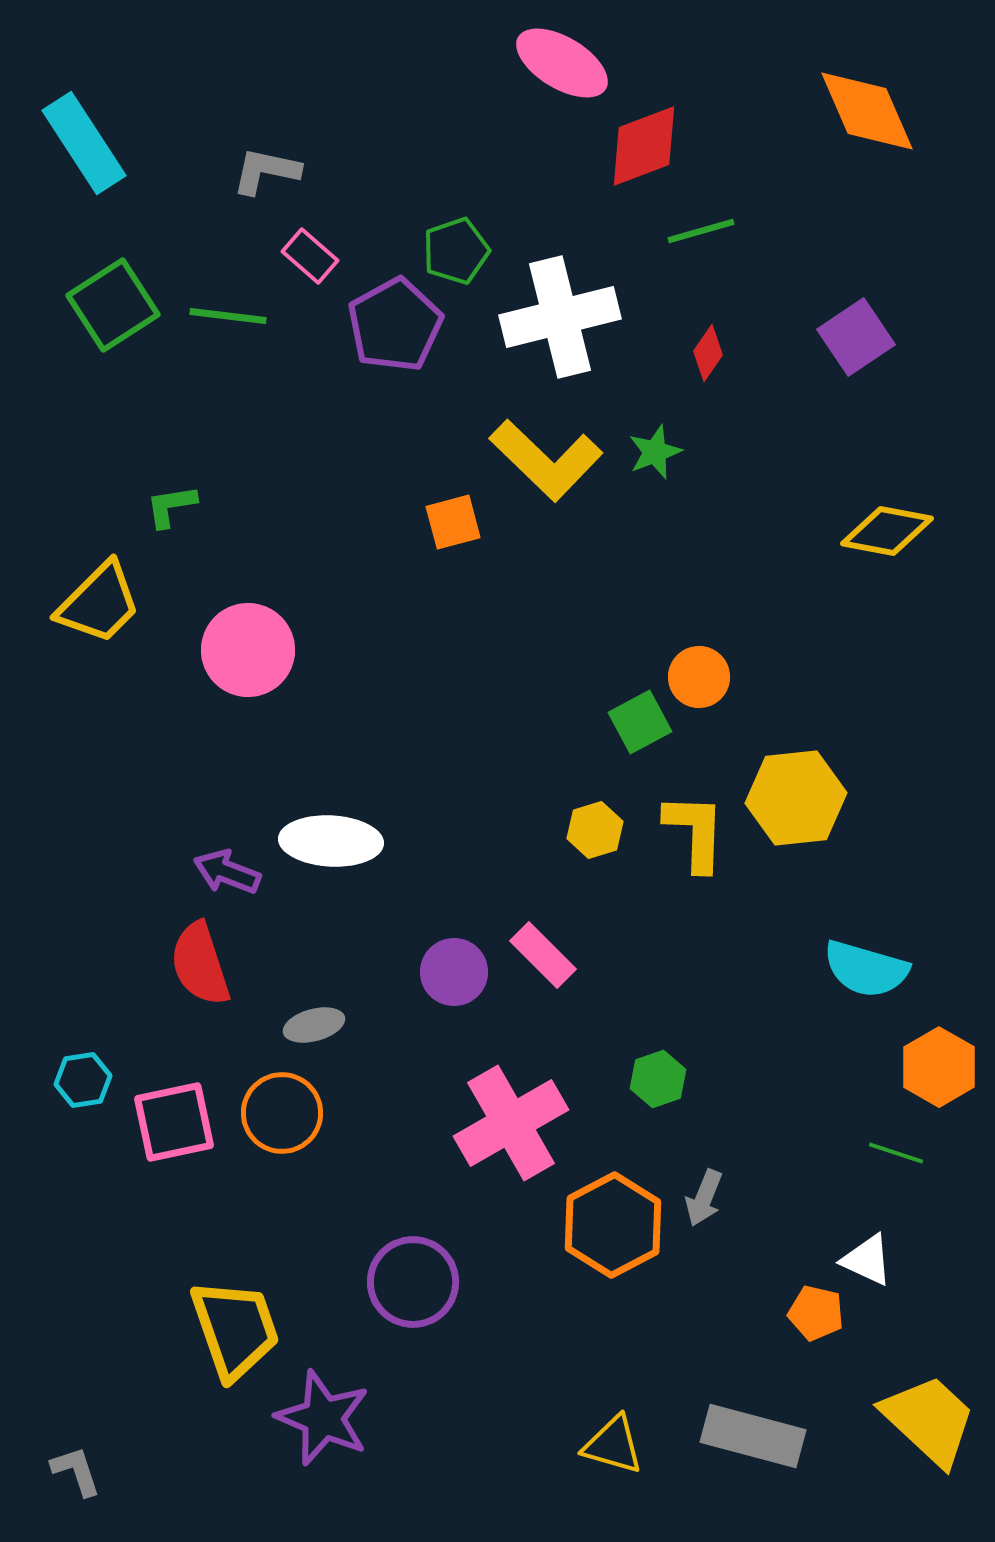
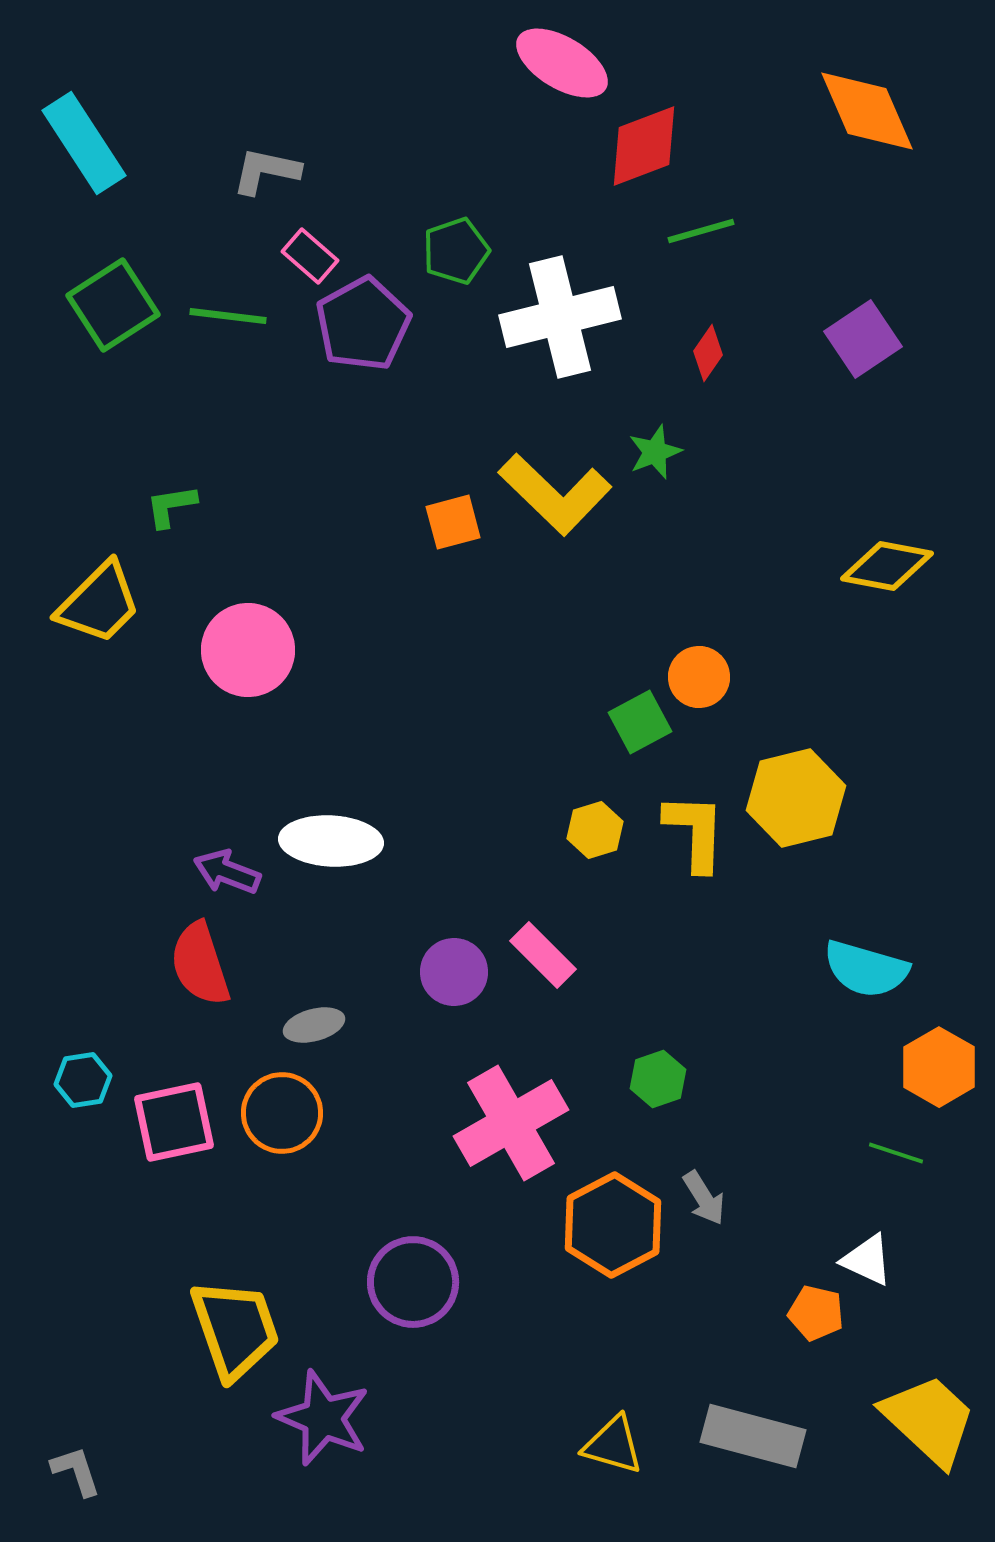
purple pentagon at (395, 325): moved 32 px left, 1 px up
purple square at (856, 337): moved 7 px right, 2 px down
yellow L-shape at (546, 460): moved 9 px right, 34 px down
yellow diamond at (887, 531): moved 35 px down
yellow hexagon at (796, 798): rotated 8 degrees counterclockwise
gray arrow at (704, 1198): rotated 54 degrees counterclockwise
